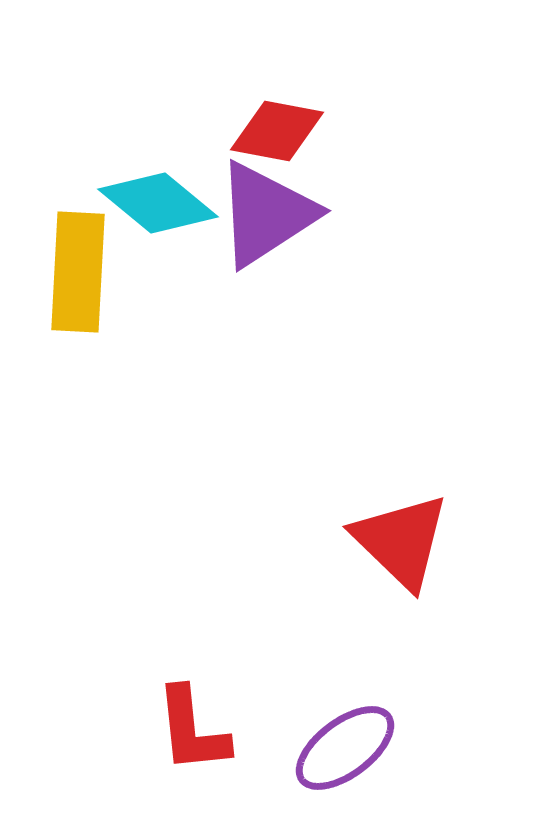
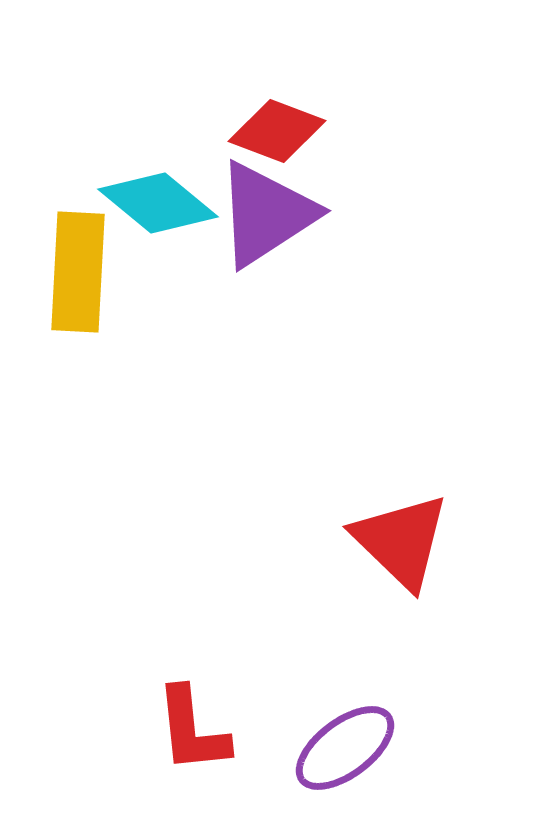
red diamond: rotated 10 degrees clockwise
